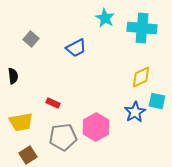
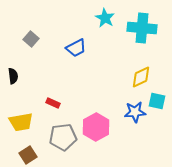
blue star: rotated 25 degrees clockwise
